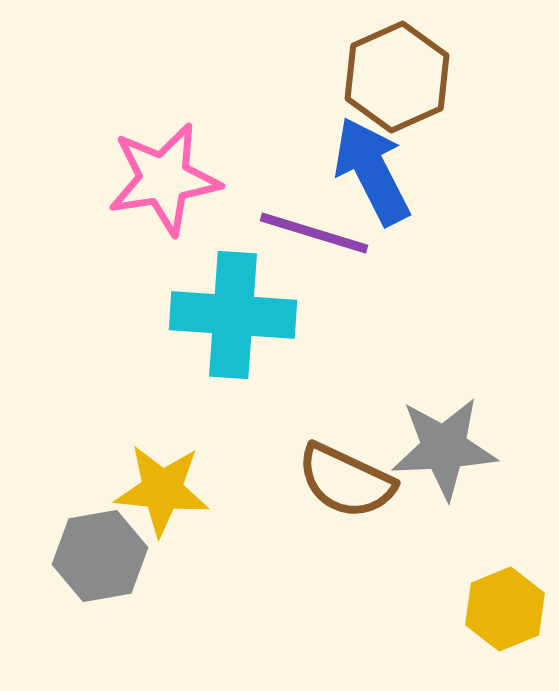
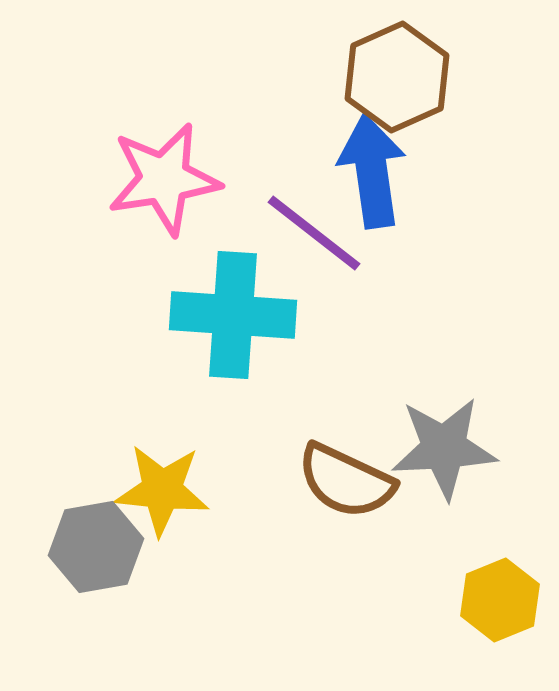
blue arrow: rotated 19 degrees clockwise
purple line: rotated 21 degrees clockwise
gray hexagon: moved 4 px left, 9 px up
yellow hexagon: moved 5 px left, 9 px up
